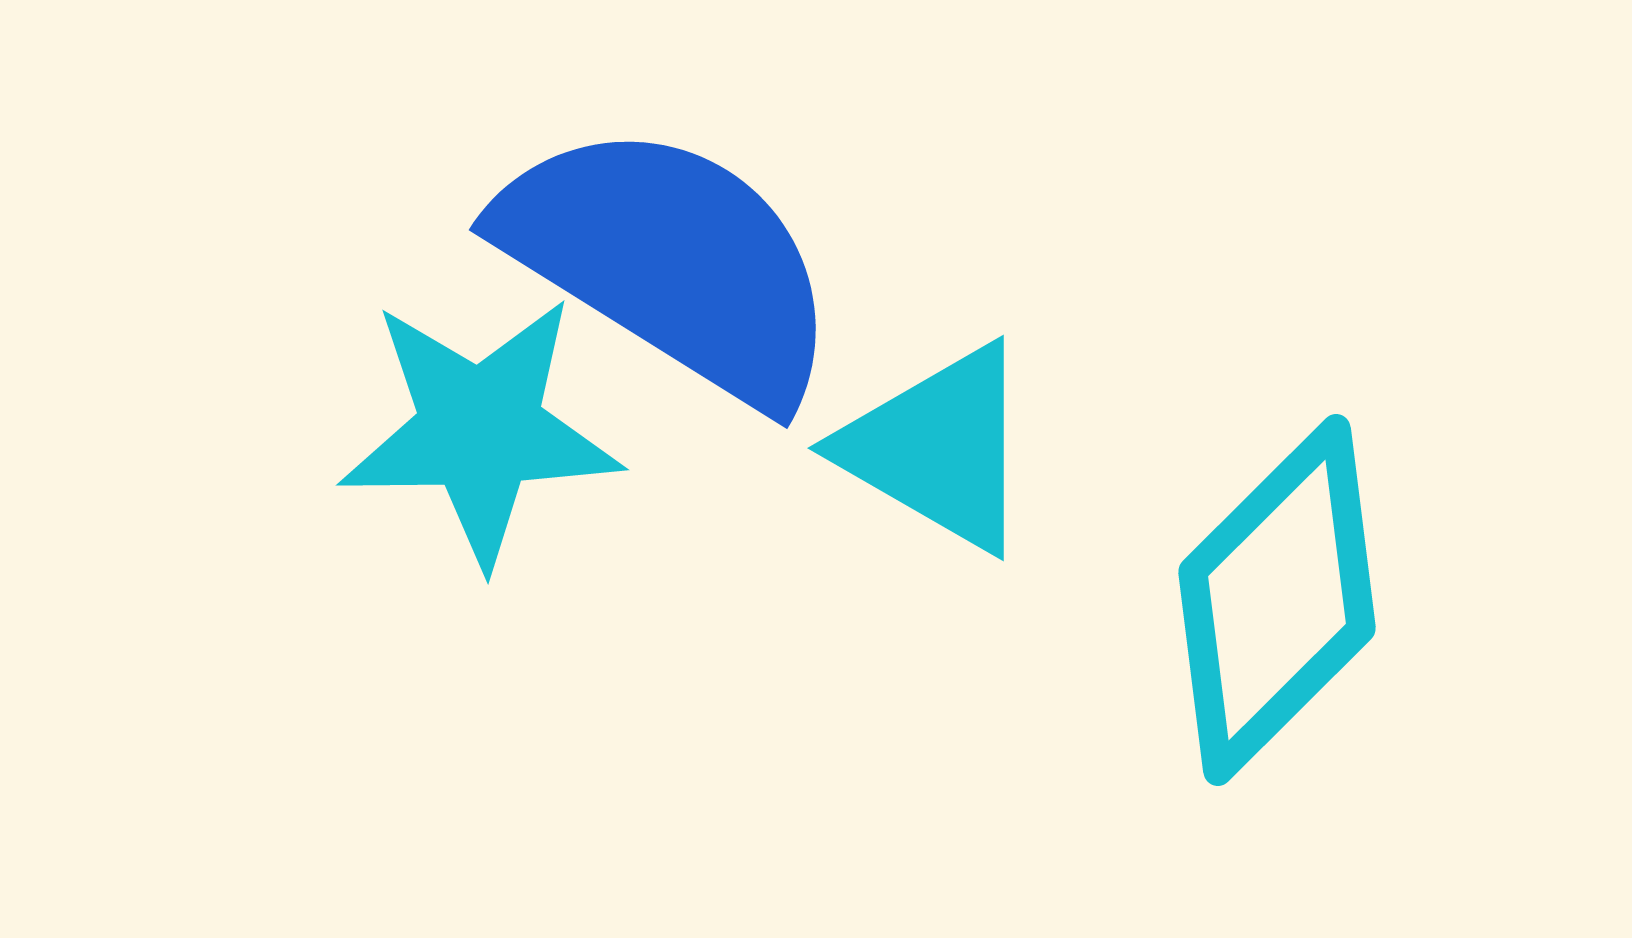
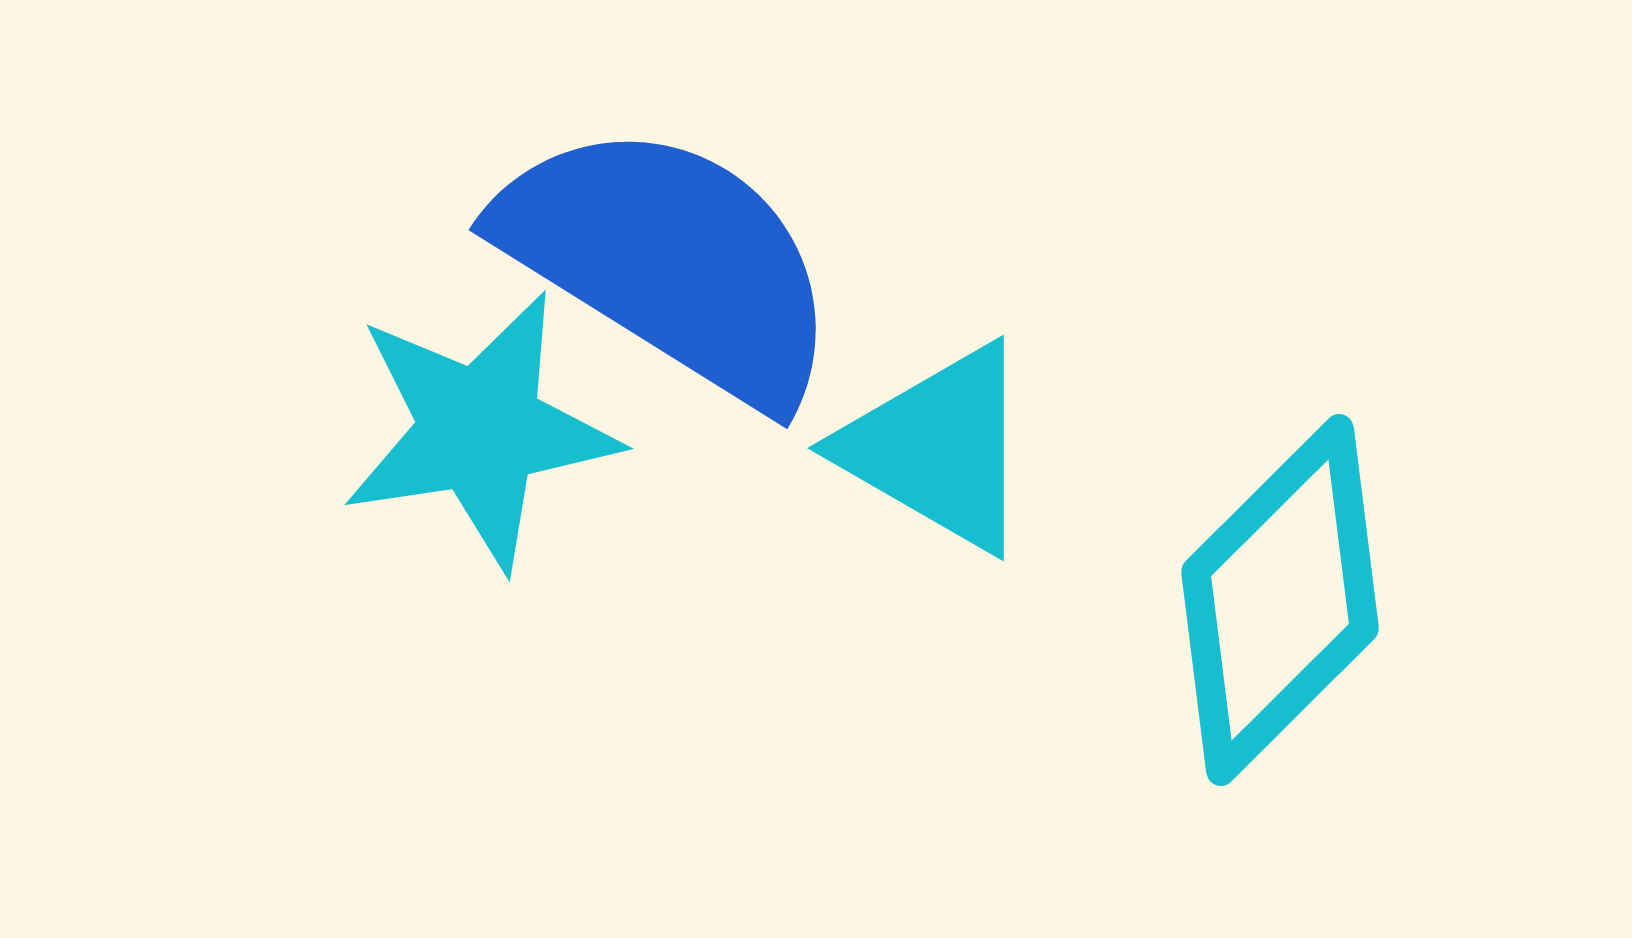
cyan star: rotated 8 degrees counterclockwise
cyan diamond: moved 3 px right
